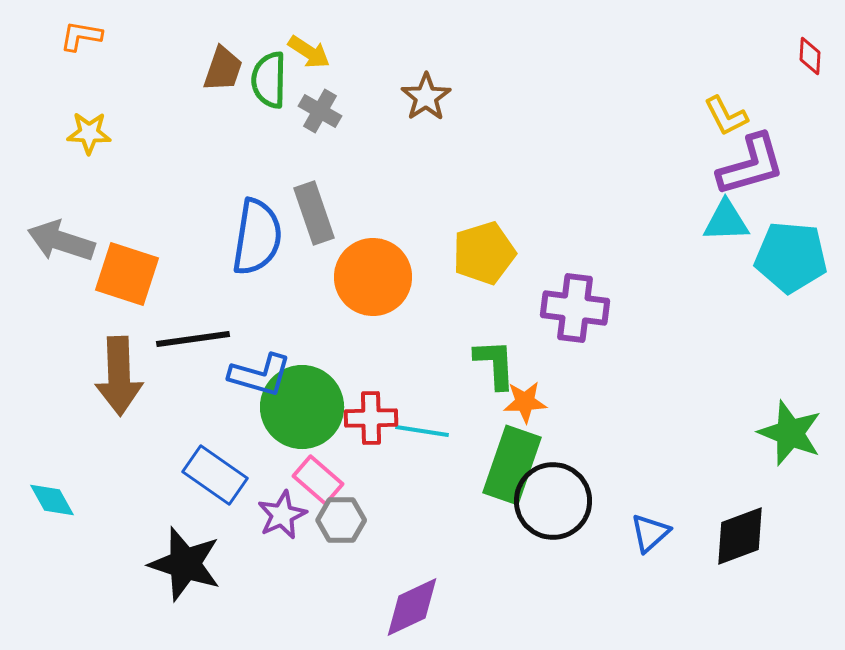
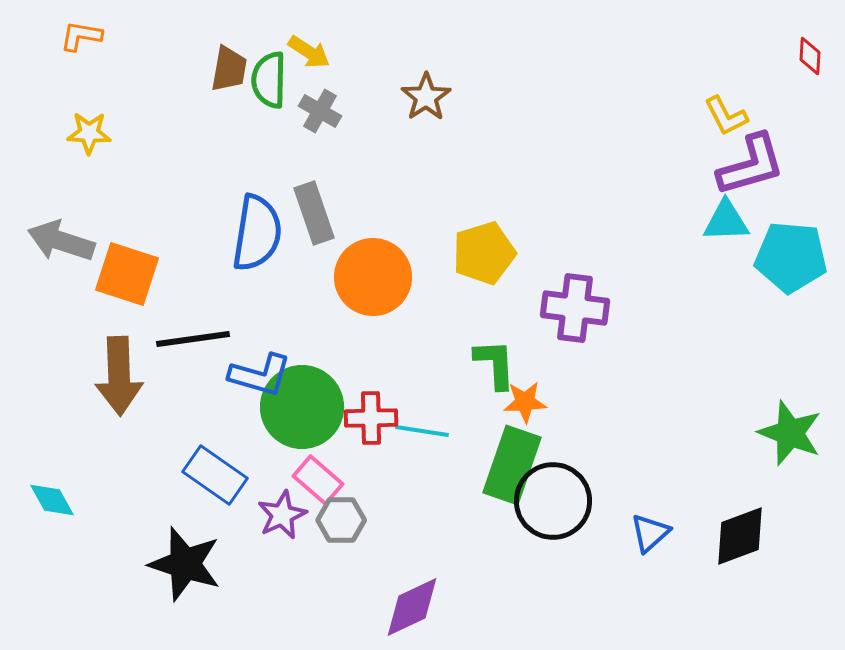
brown trapezoid: moved 6 px right; rotated 9 degrees counterclockwise
blue semicircle: moved 4 px up
